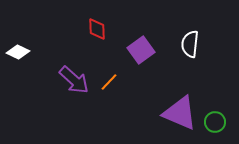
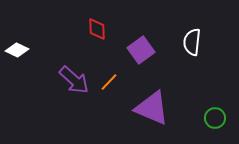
white semicircle: moved 2 px right, 2 px up
white diamond: moved 1 px left, 2 px up
purple triangle: moved 28 px left, 5 px up
green circle: moved 4 px up
